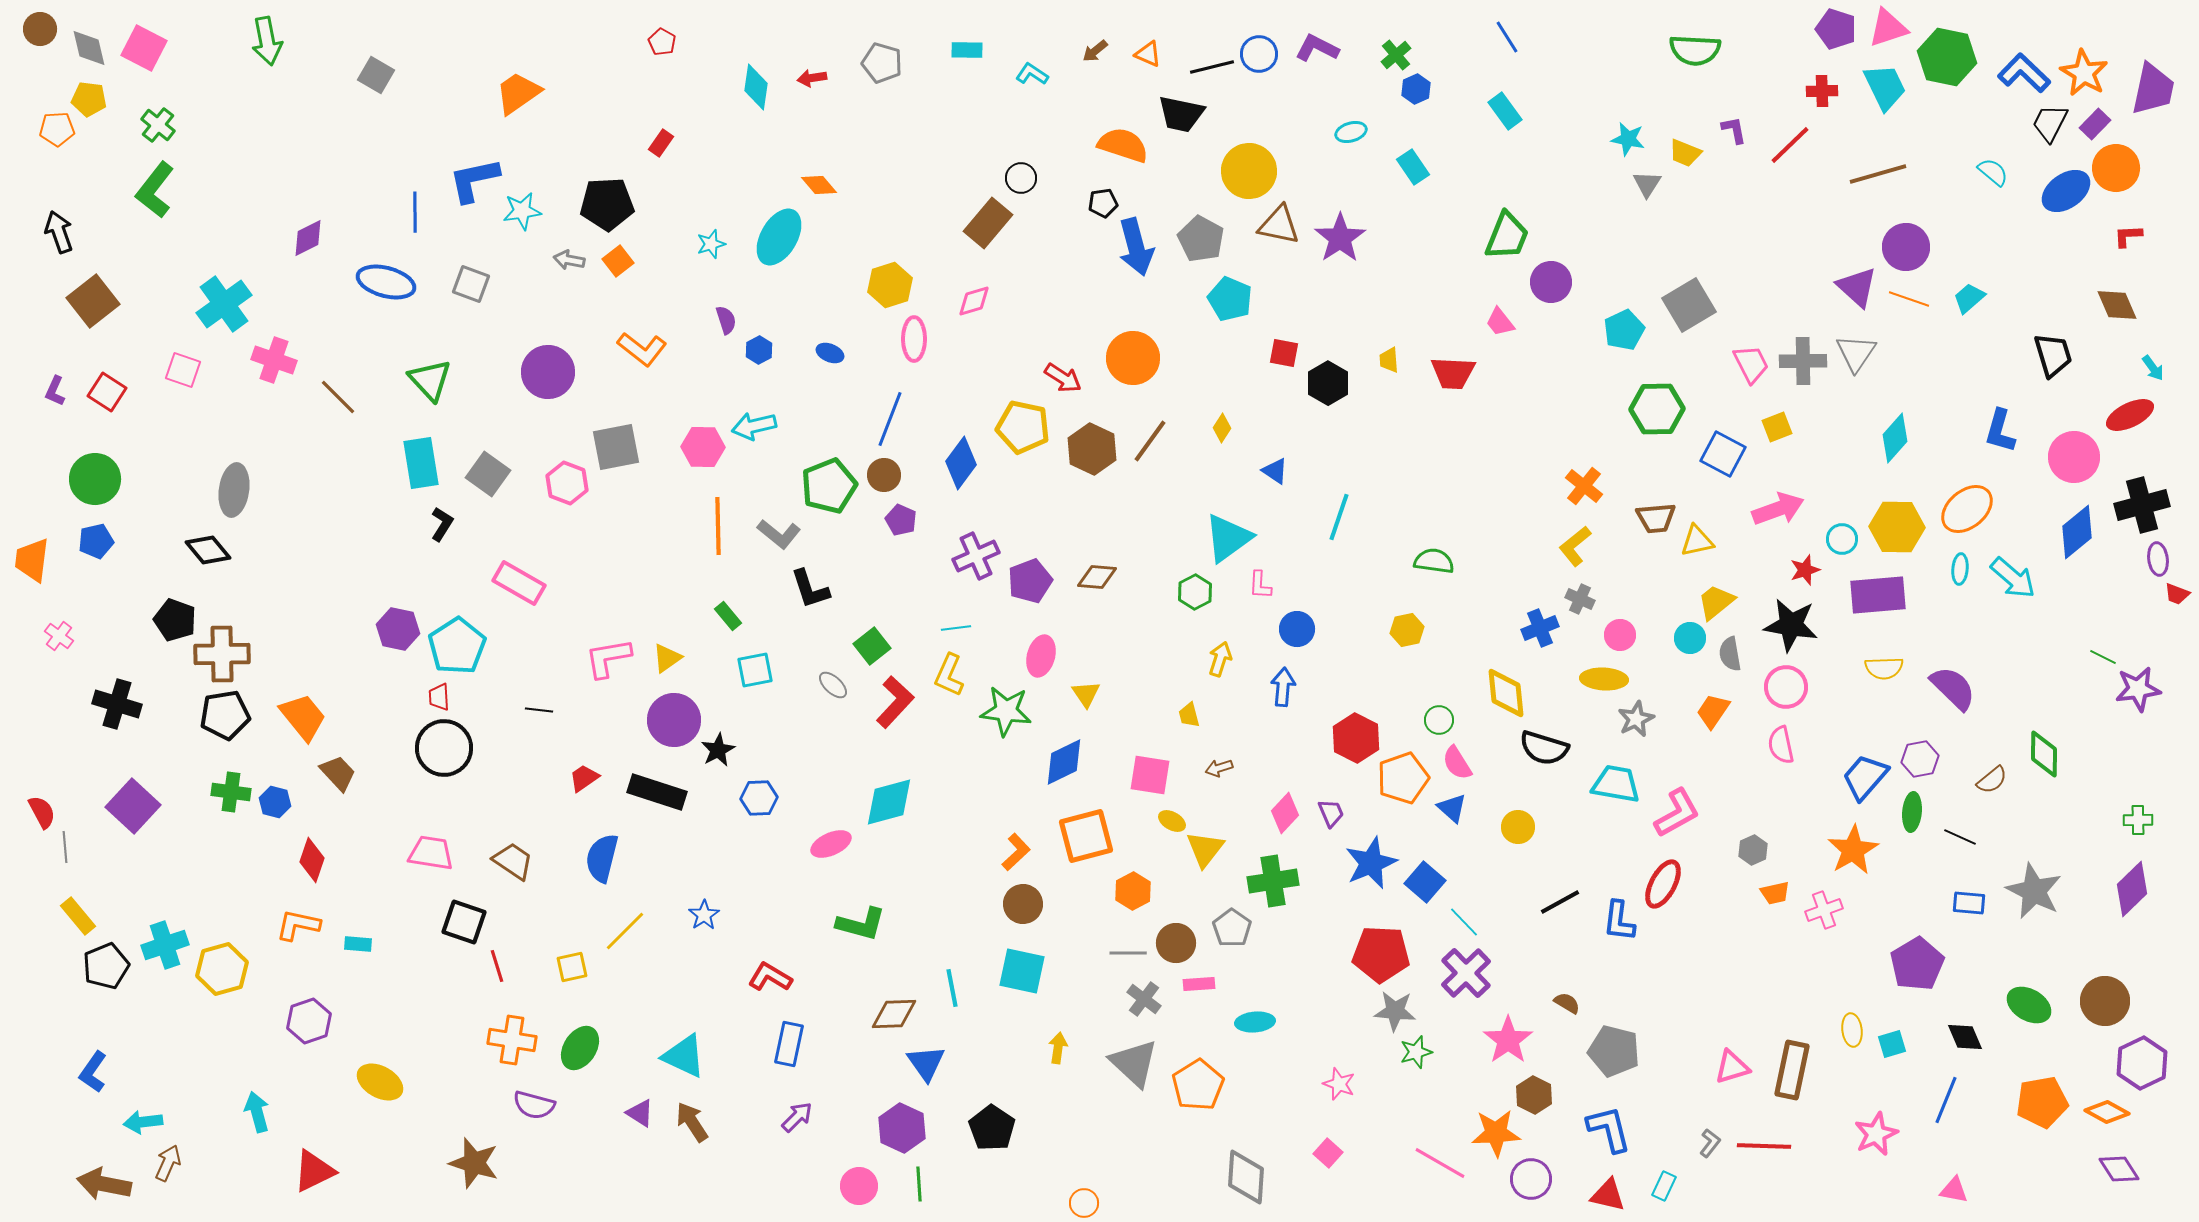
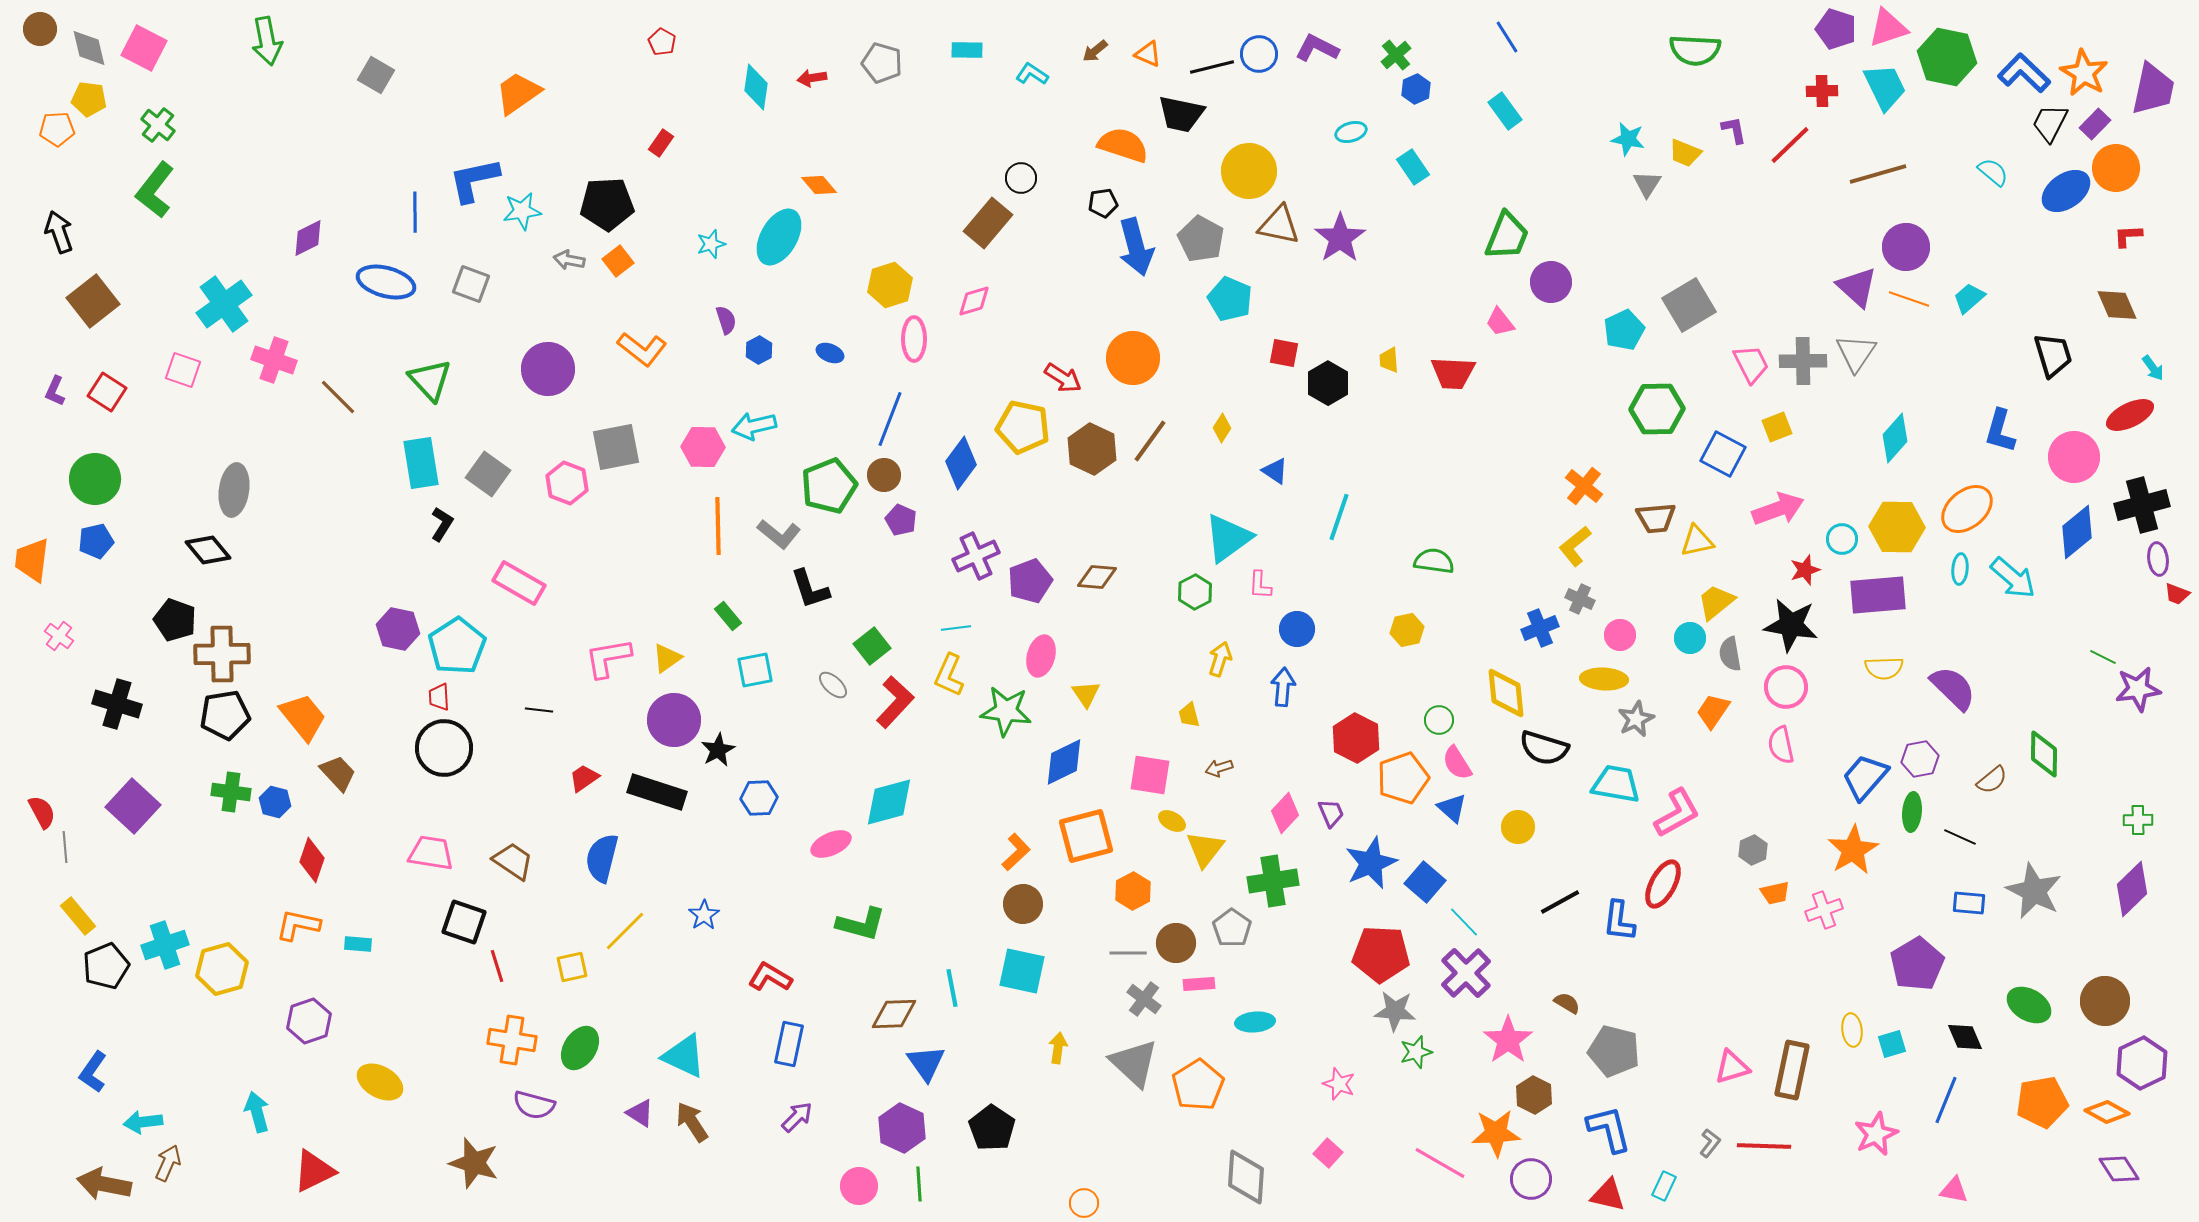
purple circle at (548, 372): moved 3 px up
